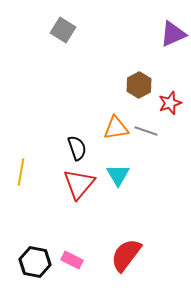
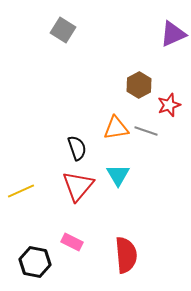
red star: moved 1 px left, 2 px down
yellow line: moved 19 px down; rotated 56 degrees clockwise
red triangle: moved 1 px left, 2 px down
red semicircle: rotated 138 degrees clockwise
pink rectangle: moved 18 px up
